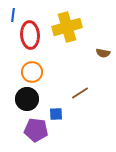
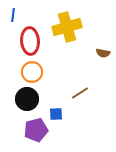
red ellipse: moved 6 px down
purple pentagon: rotated 20 degrees counterclockwise
